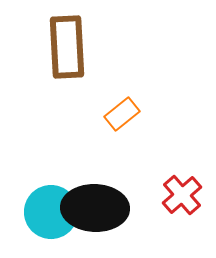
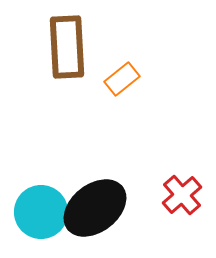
orange rectangle: moved 35 px up
black ellipse: rotated 40 degrees counterclockwise
cyan circle: moved 10 px left
